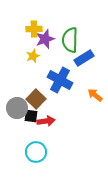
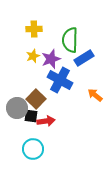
purple star: moved 6 px right, 20 px down
cyan circle: moved 3 px left, 3 px up
